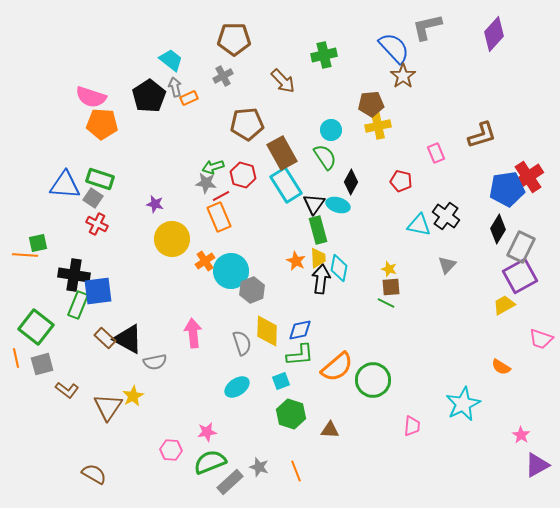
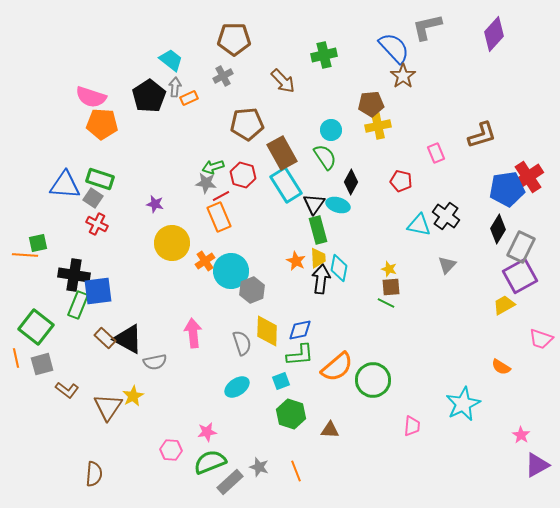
gray arrow at (175, 87): rotated 18 degrees clockwise
yellow circle at (172, 239): moved 4 px down
brown semicircle at (94, 474): rotated 65 degrees clockwise
